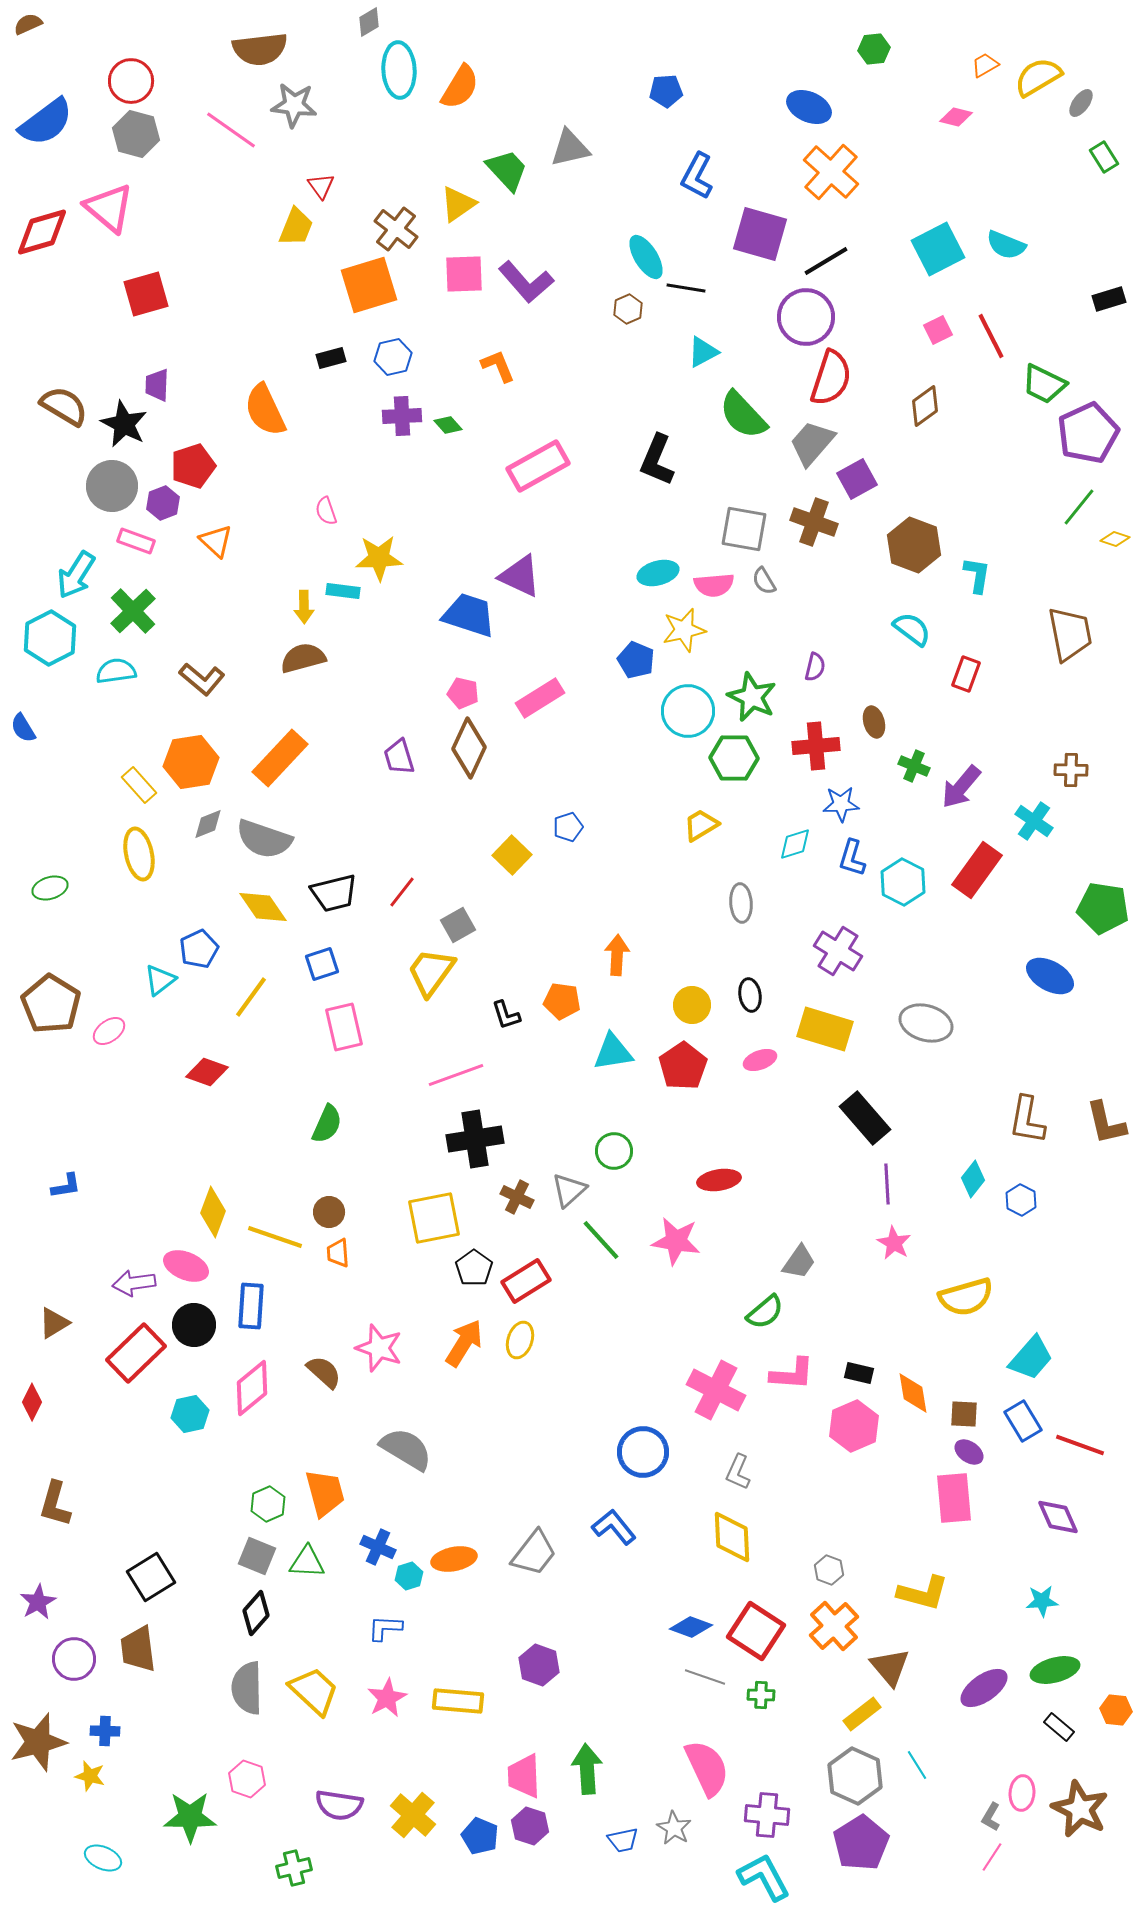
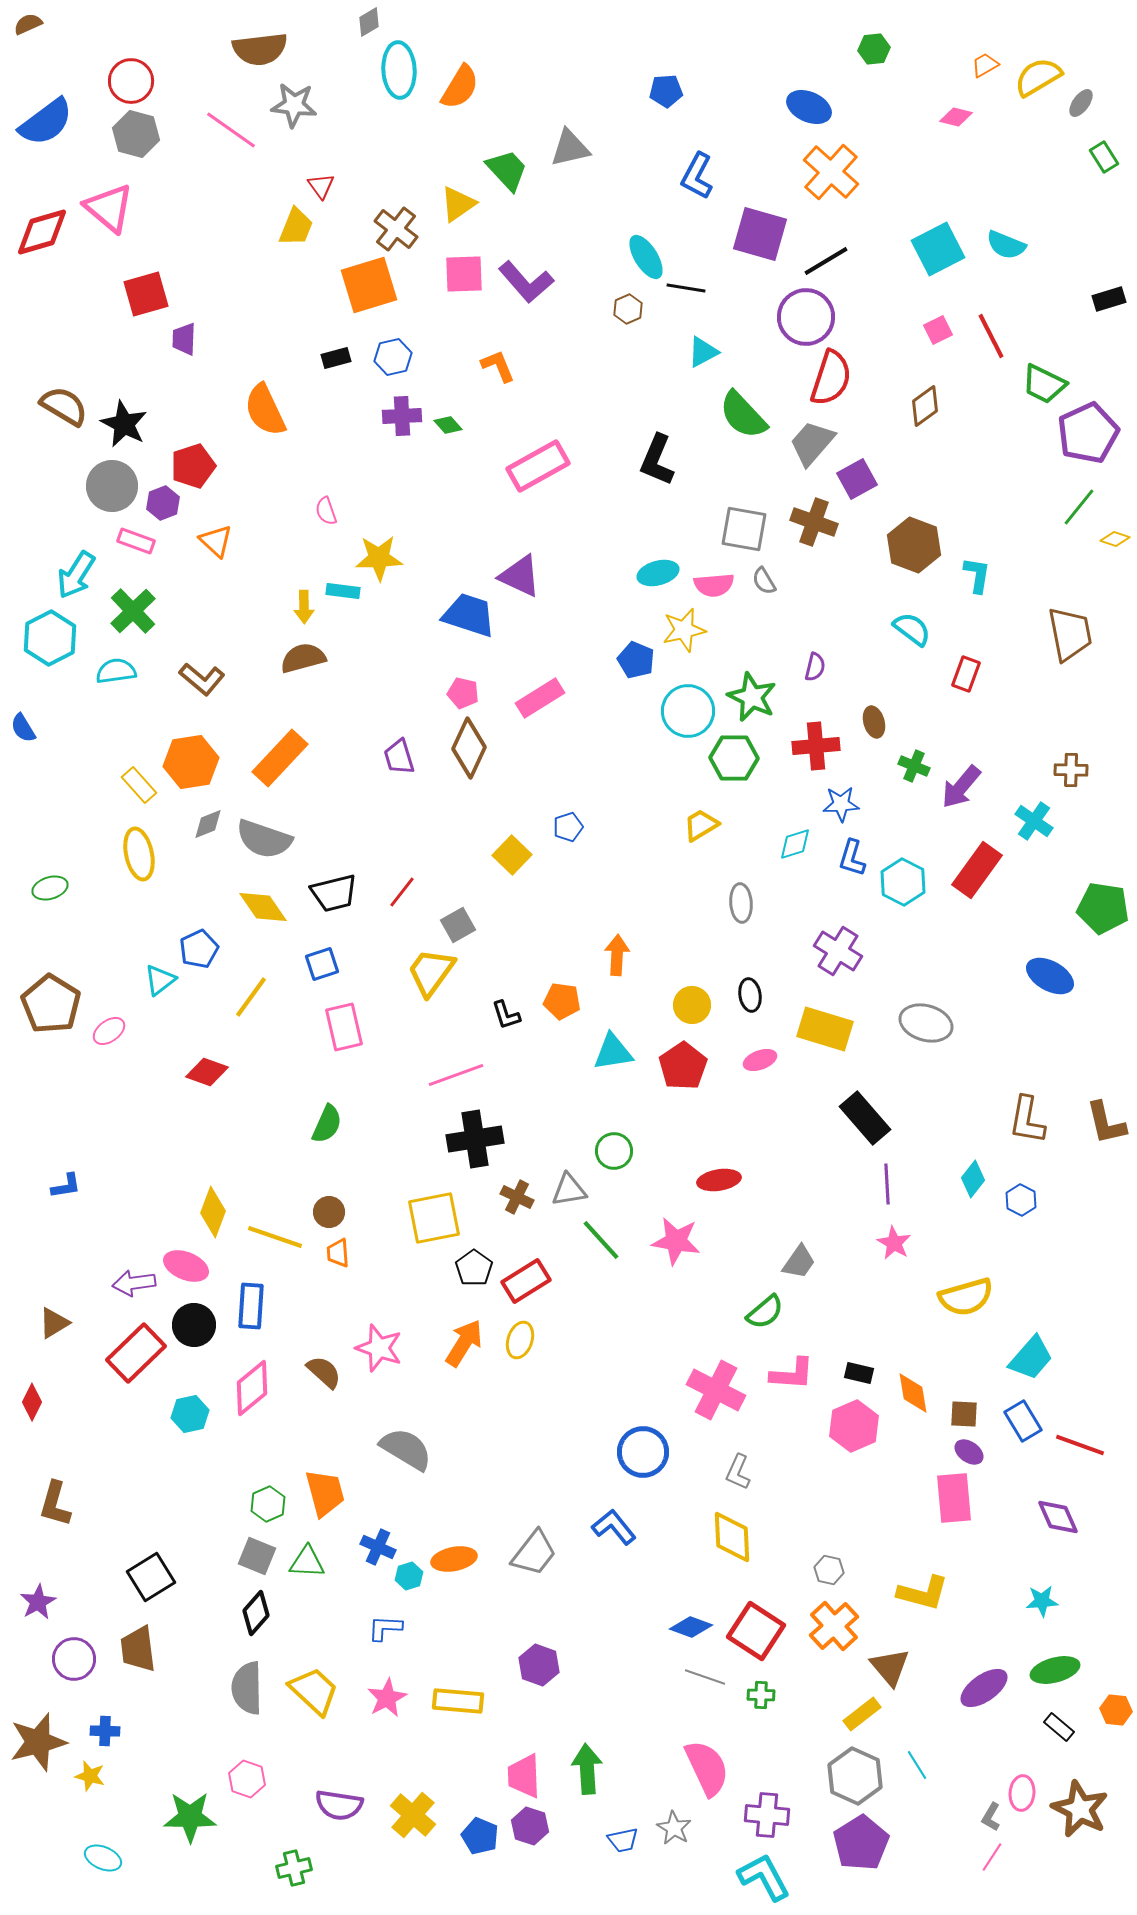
black rectangle at (331, 358): moved 5 px right
purple trapezoid at (157, 385): moved 27 px right, 46 px up
gray triangle at (569, 1190): rotated 33 degrees clockwise
gray hexagon at (829, 1570): rotated 8 degrees counterclockwise
